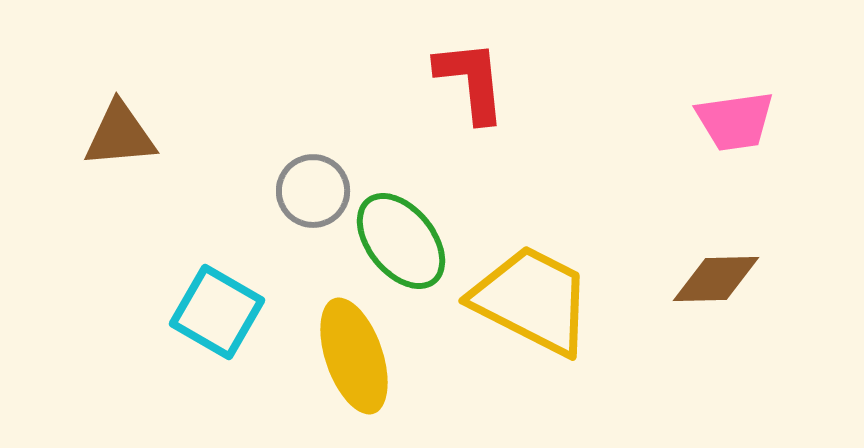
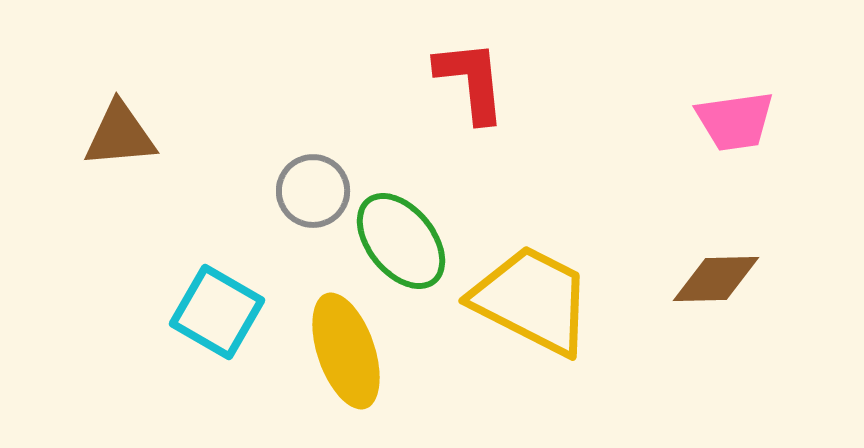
yellow ellipse: moved 8 px left, 5 px up
